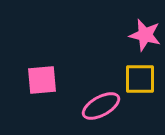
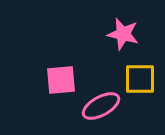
pink star: moved 22 px left, 1 px up
pink square: moved 19 px right
